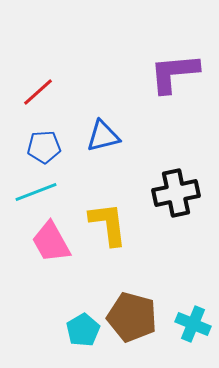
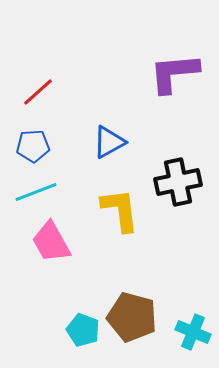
blue triangle: moved 6 px right, 6 px down; rotated 15 degrees counterclockwise
blue pentagon: moved 11 px left, 1 px up
black cross: moved 2 px right, 11 px up
yellow L-shape: moved 12 px right, 14 px up
cyan cross: moved 8 px down
cyan pentagon: rotated 20 degrees counterclockwise
